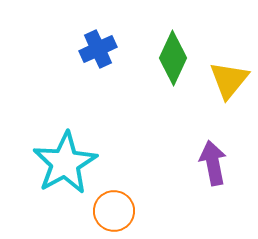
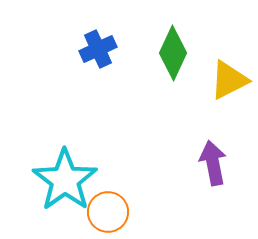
green diamond: moved 5 px up
yellow triangle: rotated 24 degrees clockwise
cyan star: moved 17 px down; rotated 6 degrees counterclockwise
orange circle: moved 6 px left, 1 px down
